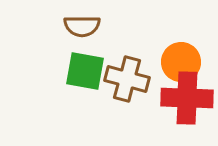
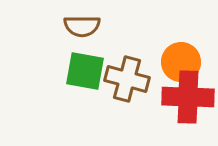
red cross: moved 1 px right, 1 px up
